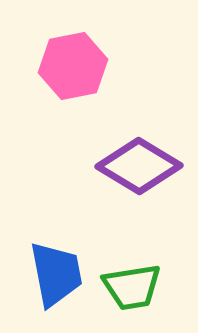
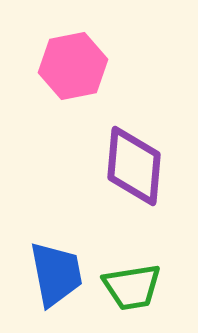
purple diamond: moved 5 px left; rotated 64 degrees clockwise
